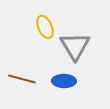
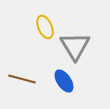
blue ellipse: rotated 55 degrees clockwise
